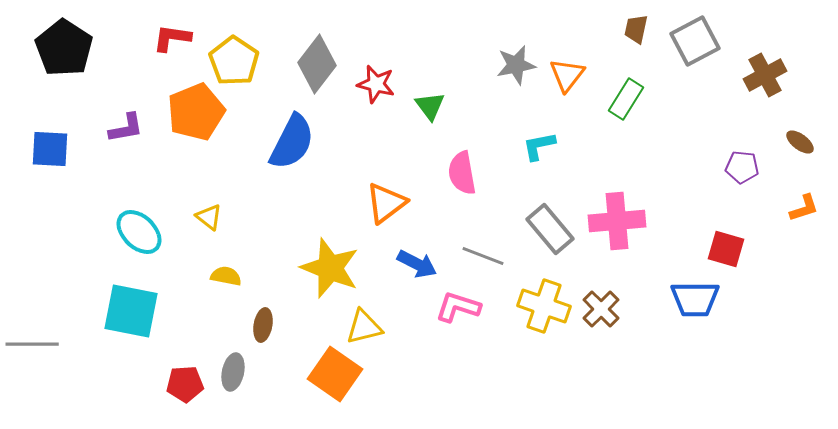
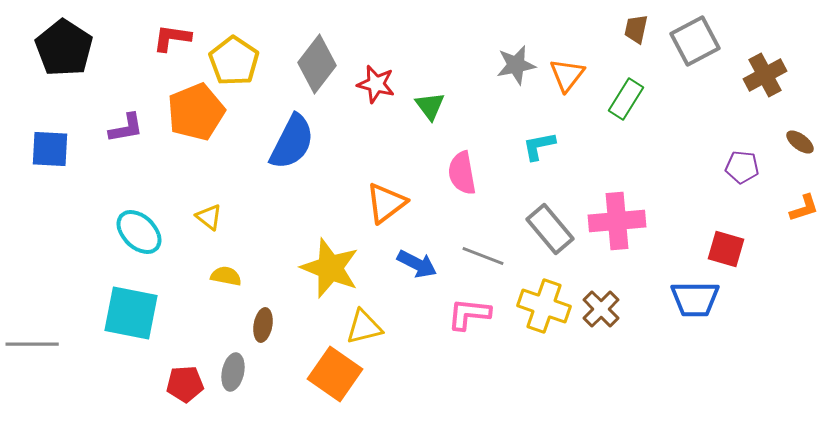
pink L-shape at (458, 307): moved 11 px right, 7 px down; rotated 12 degrees counterclockwise
cyan square at (131, 311): moved 2 px down
